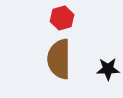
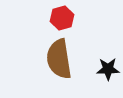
brown semicircle: rotated 9 degrees counterclockwise
